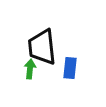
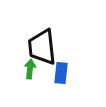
blue rectangle: moved 9 px left, 5 px down
